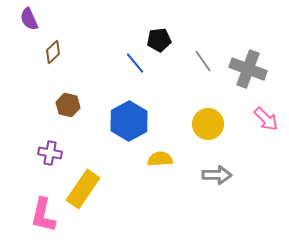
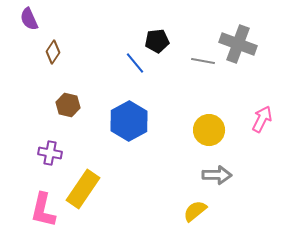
black pentagon: moved 2 px left, 1 px down
brown diamond: rotated 15 degrees counterclockwise
gray line: rotated 45 degrees counterclockwise
gray cross: moved 10 px left, 25 px up
pink arrow: moved 4 px left; rotated 108 degrees counterclockwise
yellow circle: moved 1 px right, 6 px down
yellow semicircle: moved 35 px right, 52 px down; rotated 35 degrees counterclockwise
pink L-shape: moved 5 px up
